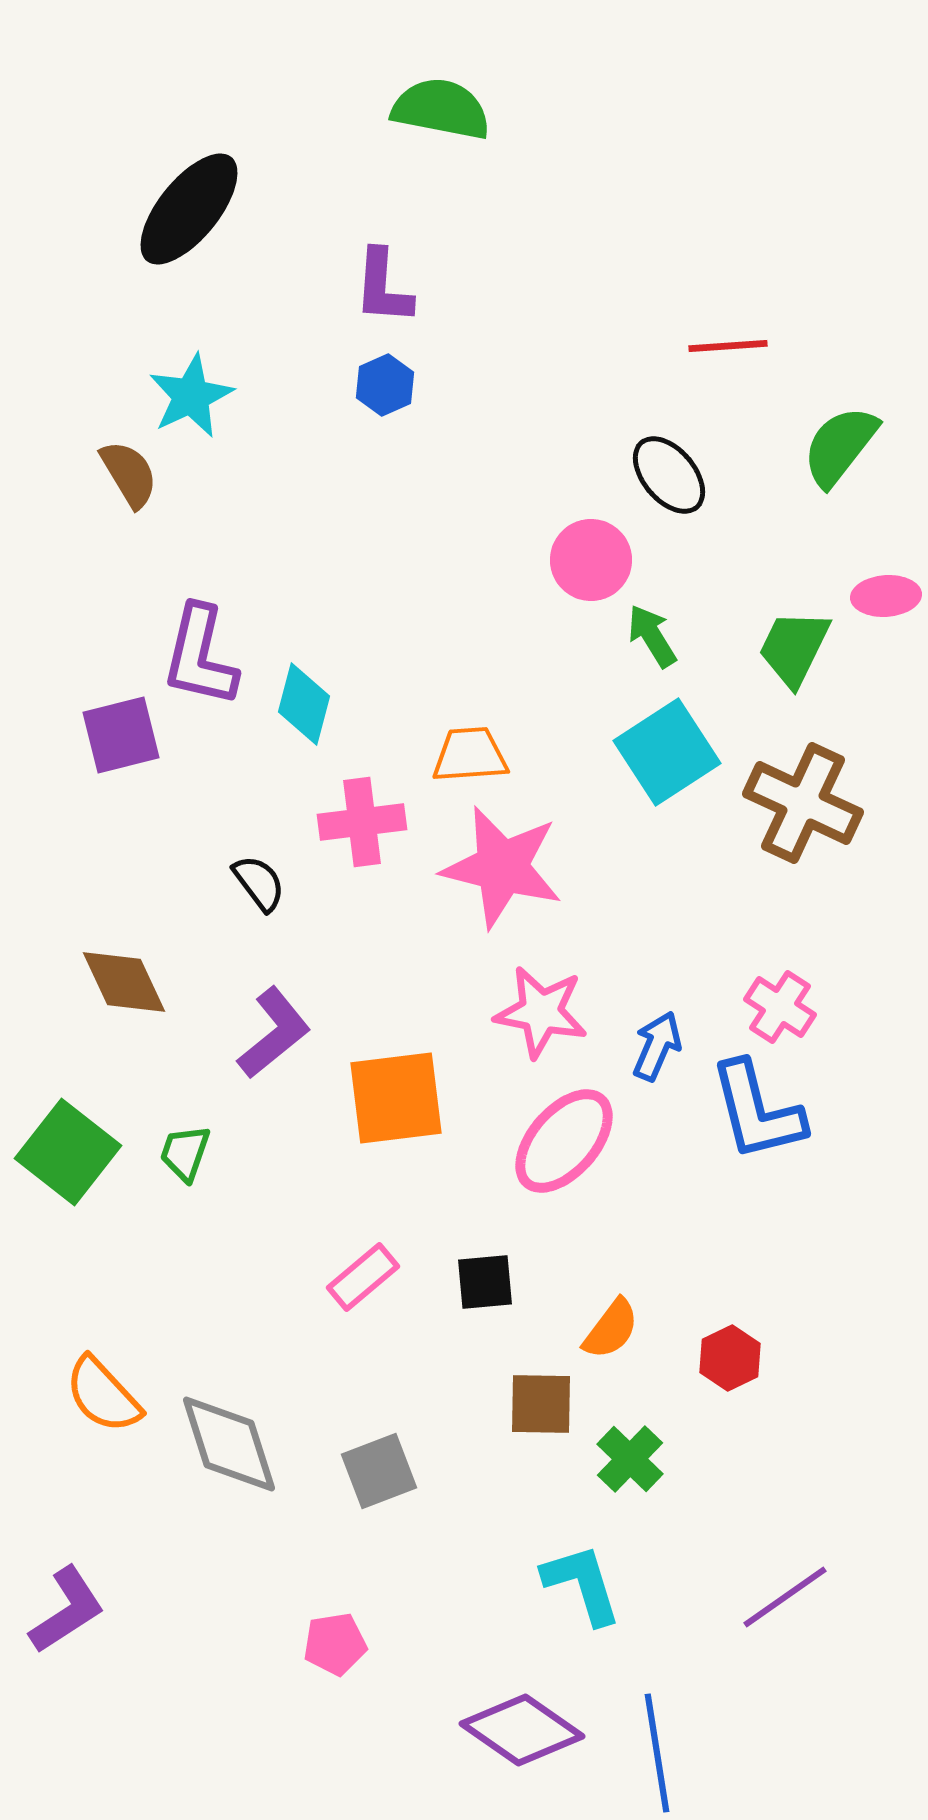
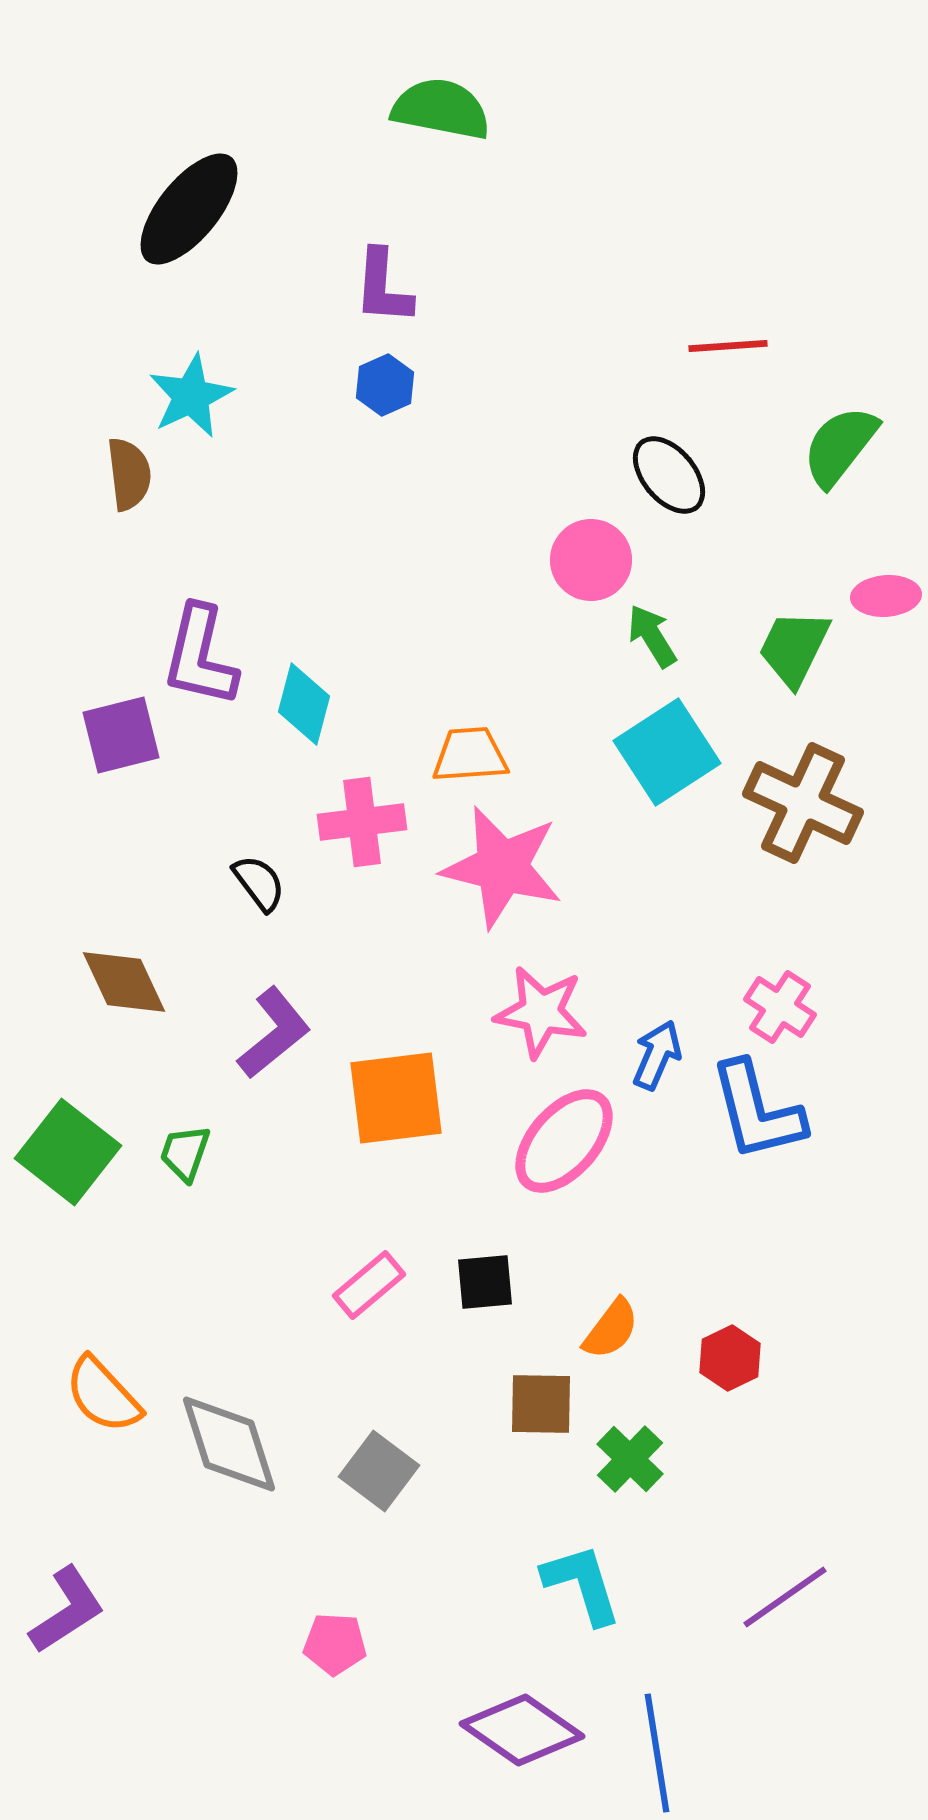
brown semicircle at (129, 474): rotated 24 degrees clockwise
blue arrow at (657, 1046): moved 9 px down
pink rectangle at (363, 1277): moved 6 px right, 8 px down
gray square at (379, 1471): rotated 32 degrees counterclockwise
pink pentagon at (335, 1644): rotated 12 degrees clockwise
